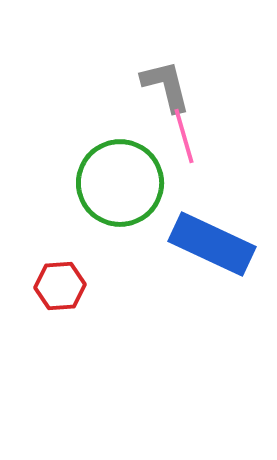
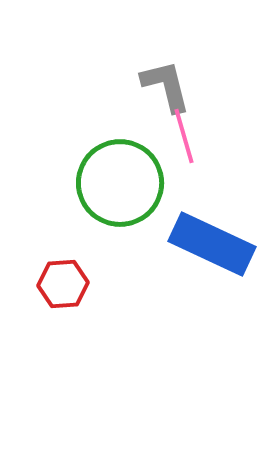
red hexagon: moved 3 px right, 2 px up
